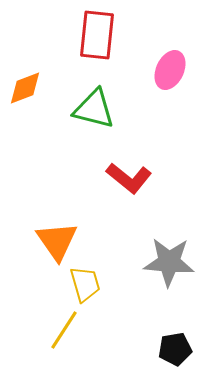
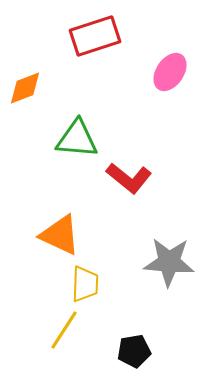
red rectangle: moved 2 px left, 1 px down; rotated 66 degrees clockwise
pink ellipse: moved 2 px down; rotated 9 degrees clockwise
green triangle: moved 17 px left, 30 px down; rotated 9 degrees counterclockwise
orange triangle: moved 3 px right, 6 px up; rotated 30 degrees counterclockwise
yellow trapezoid: rotated 18 degrees clockwise
black pentagon: moved 41 px left, 2 px down
